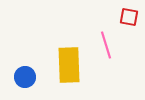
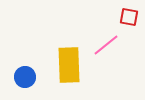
pink line: rotated 68 degrees clockwise
